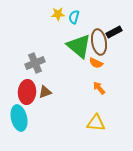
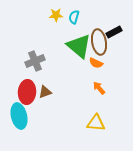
yellow star: moved 2 px left, 1 px down
gray cross: moved 2 px up
cyan ellipse: moved 2 px up
